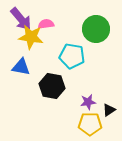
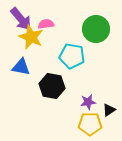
yellow star: rotated 15 degrees clockwise
